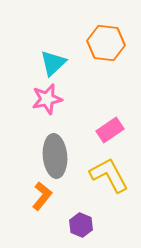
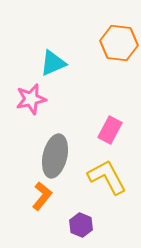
orange hexagon: moved 13 px right
cyan triangle: rotated 20 degrees clockwise
pink star: moved 16 px left
pink rectangle: rotated 28 degrees counterclockwise
gray ellipse: rotated 18 degrees clockwise
yellow L-shape: moved 2 px left, 2 px down
